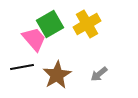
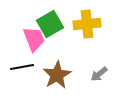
yellow cross: rotated 24 degrees clockwise
pink trapezoid: rotated 20 degrees clockwise
